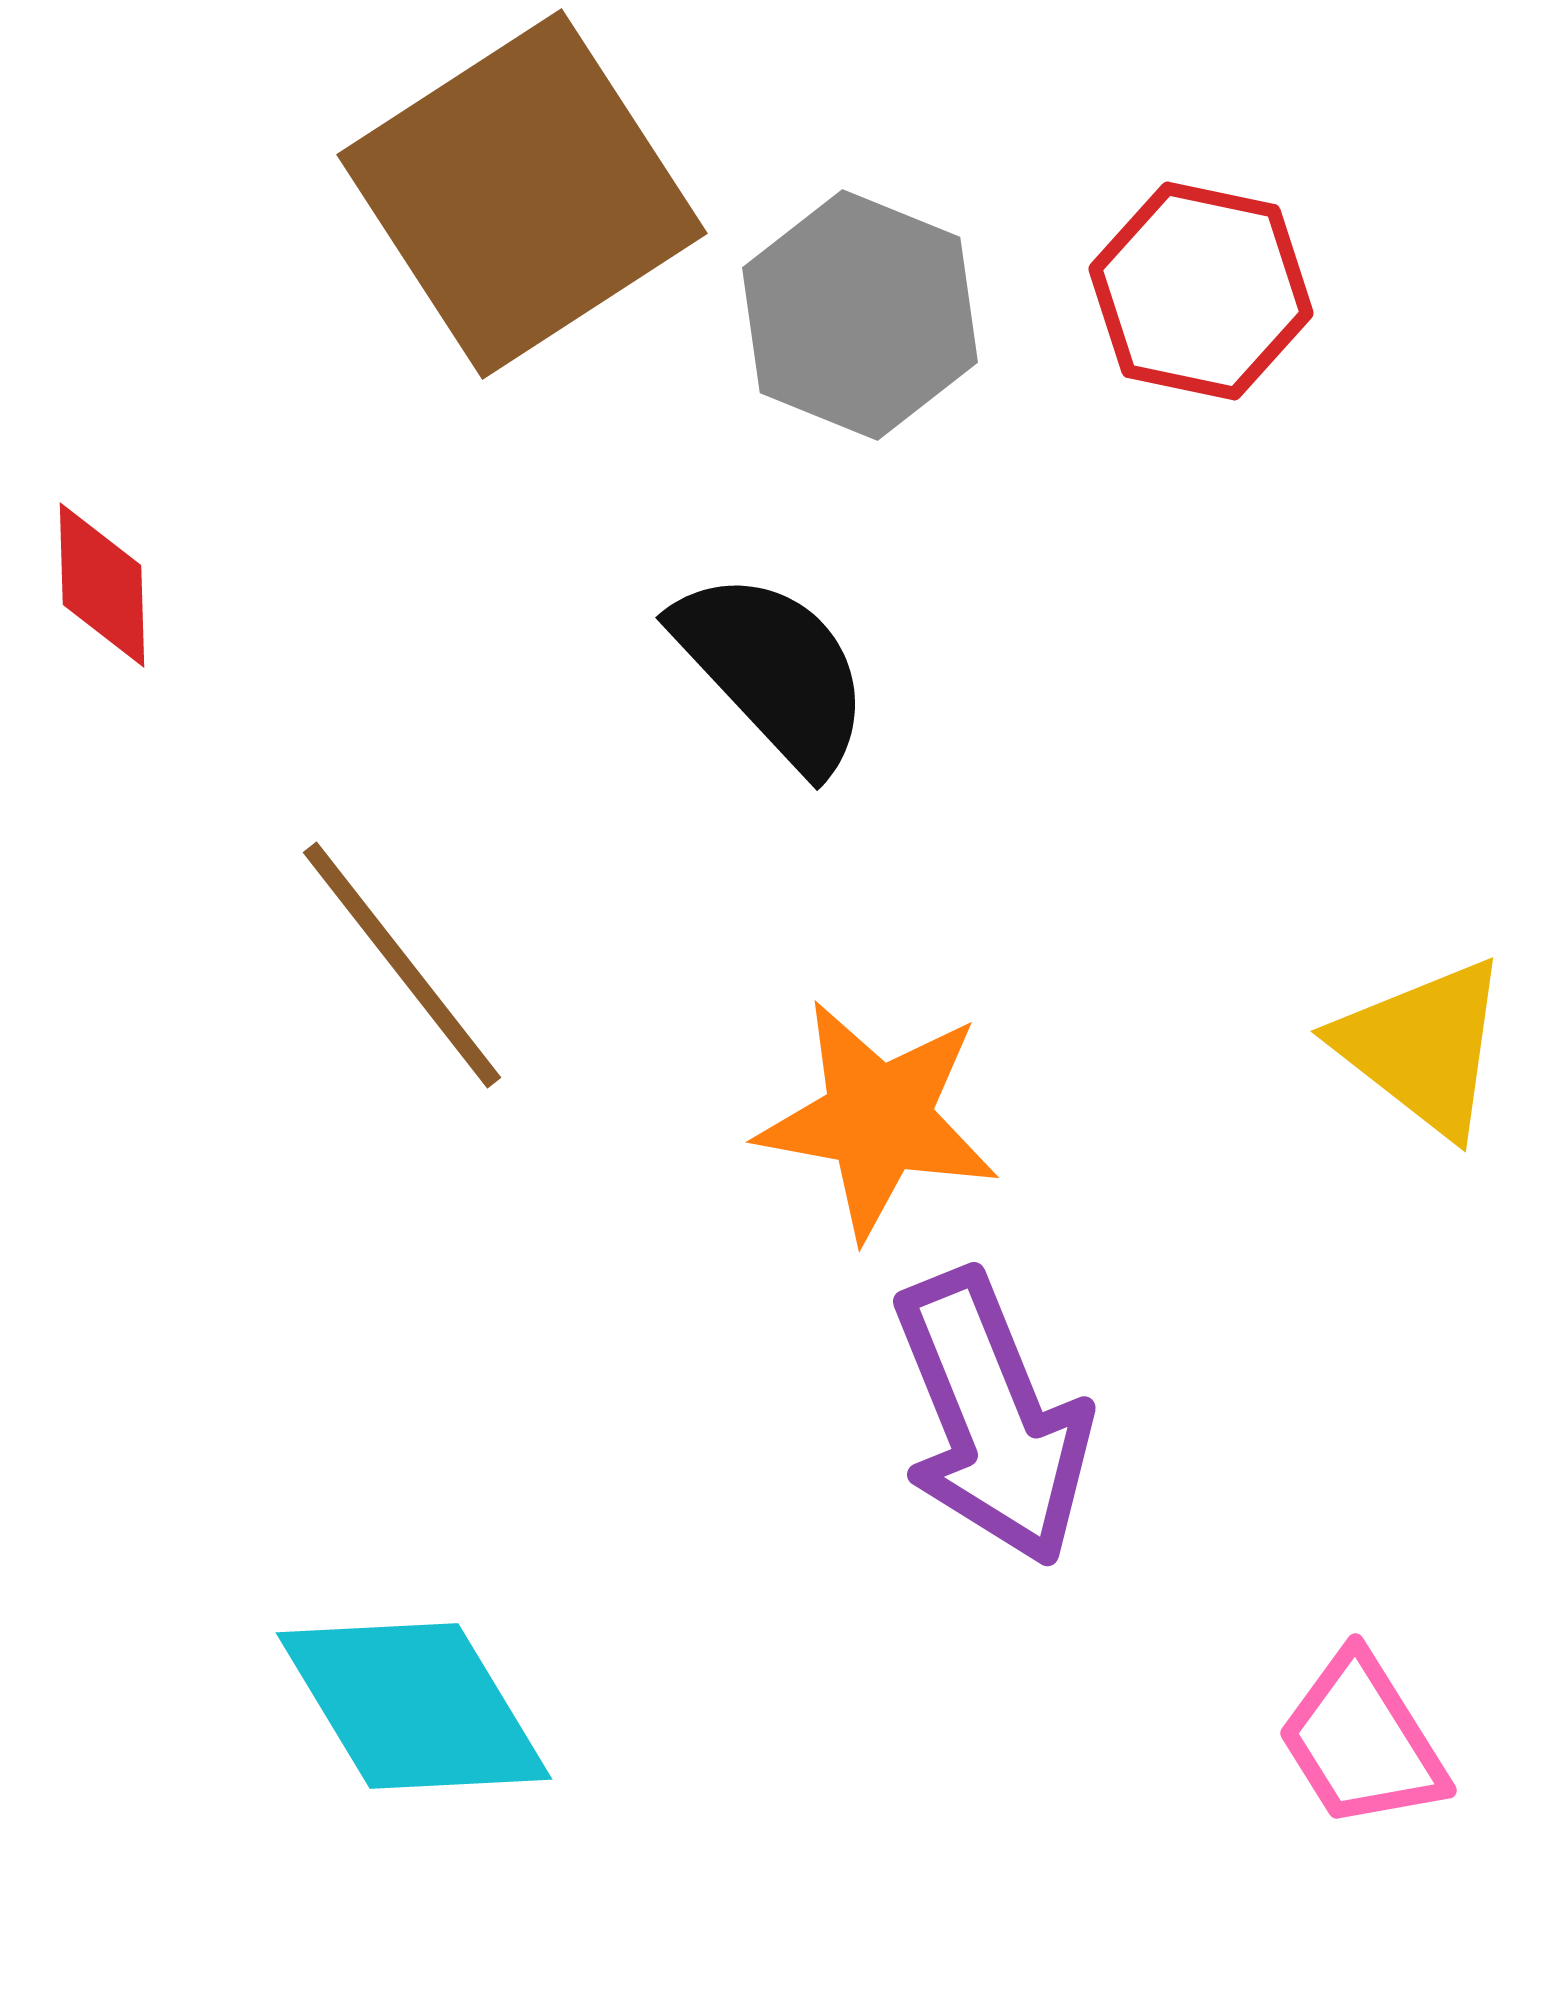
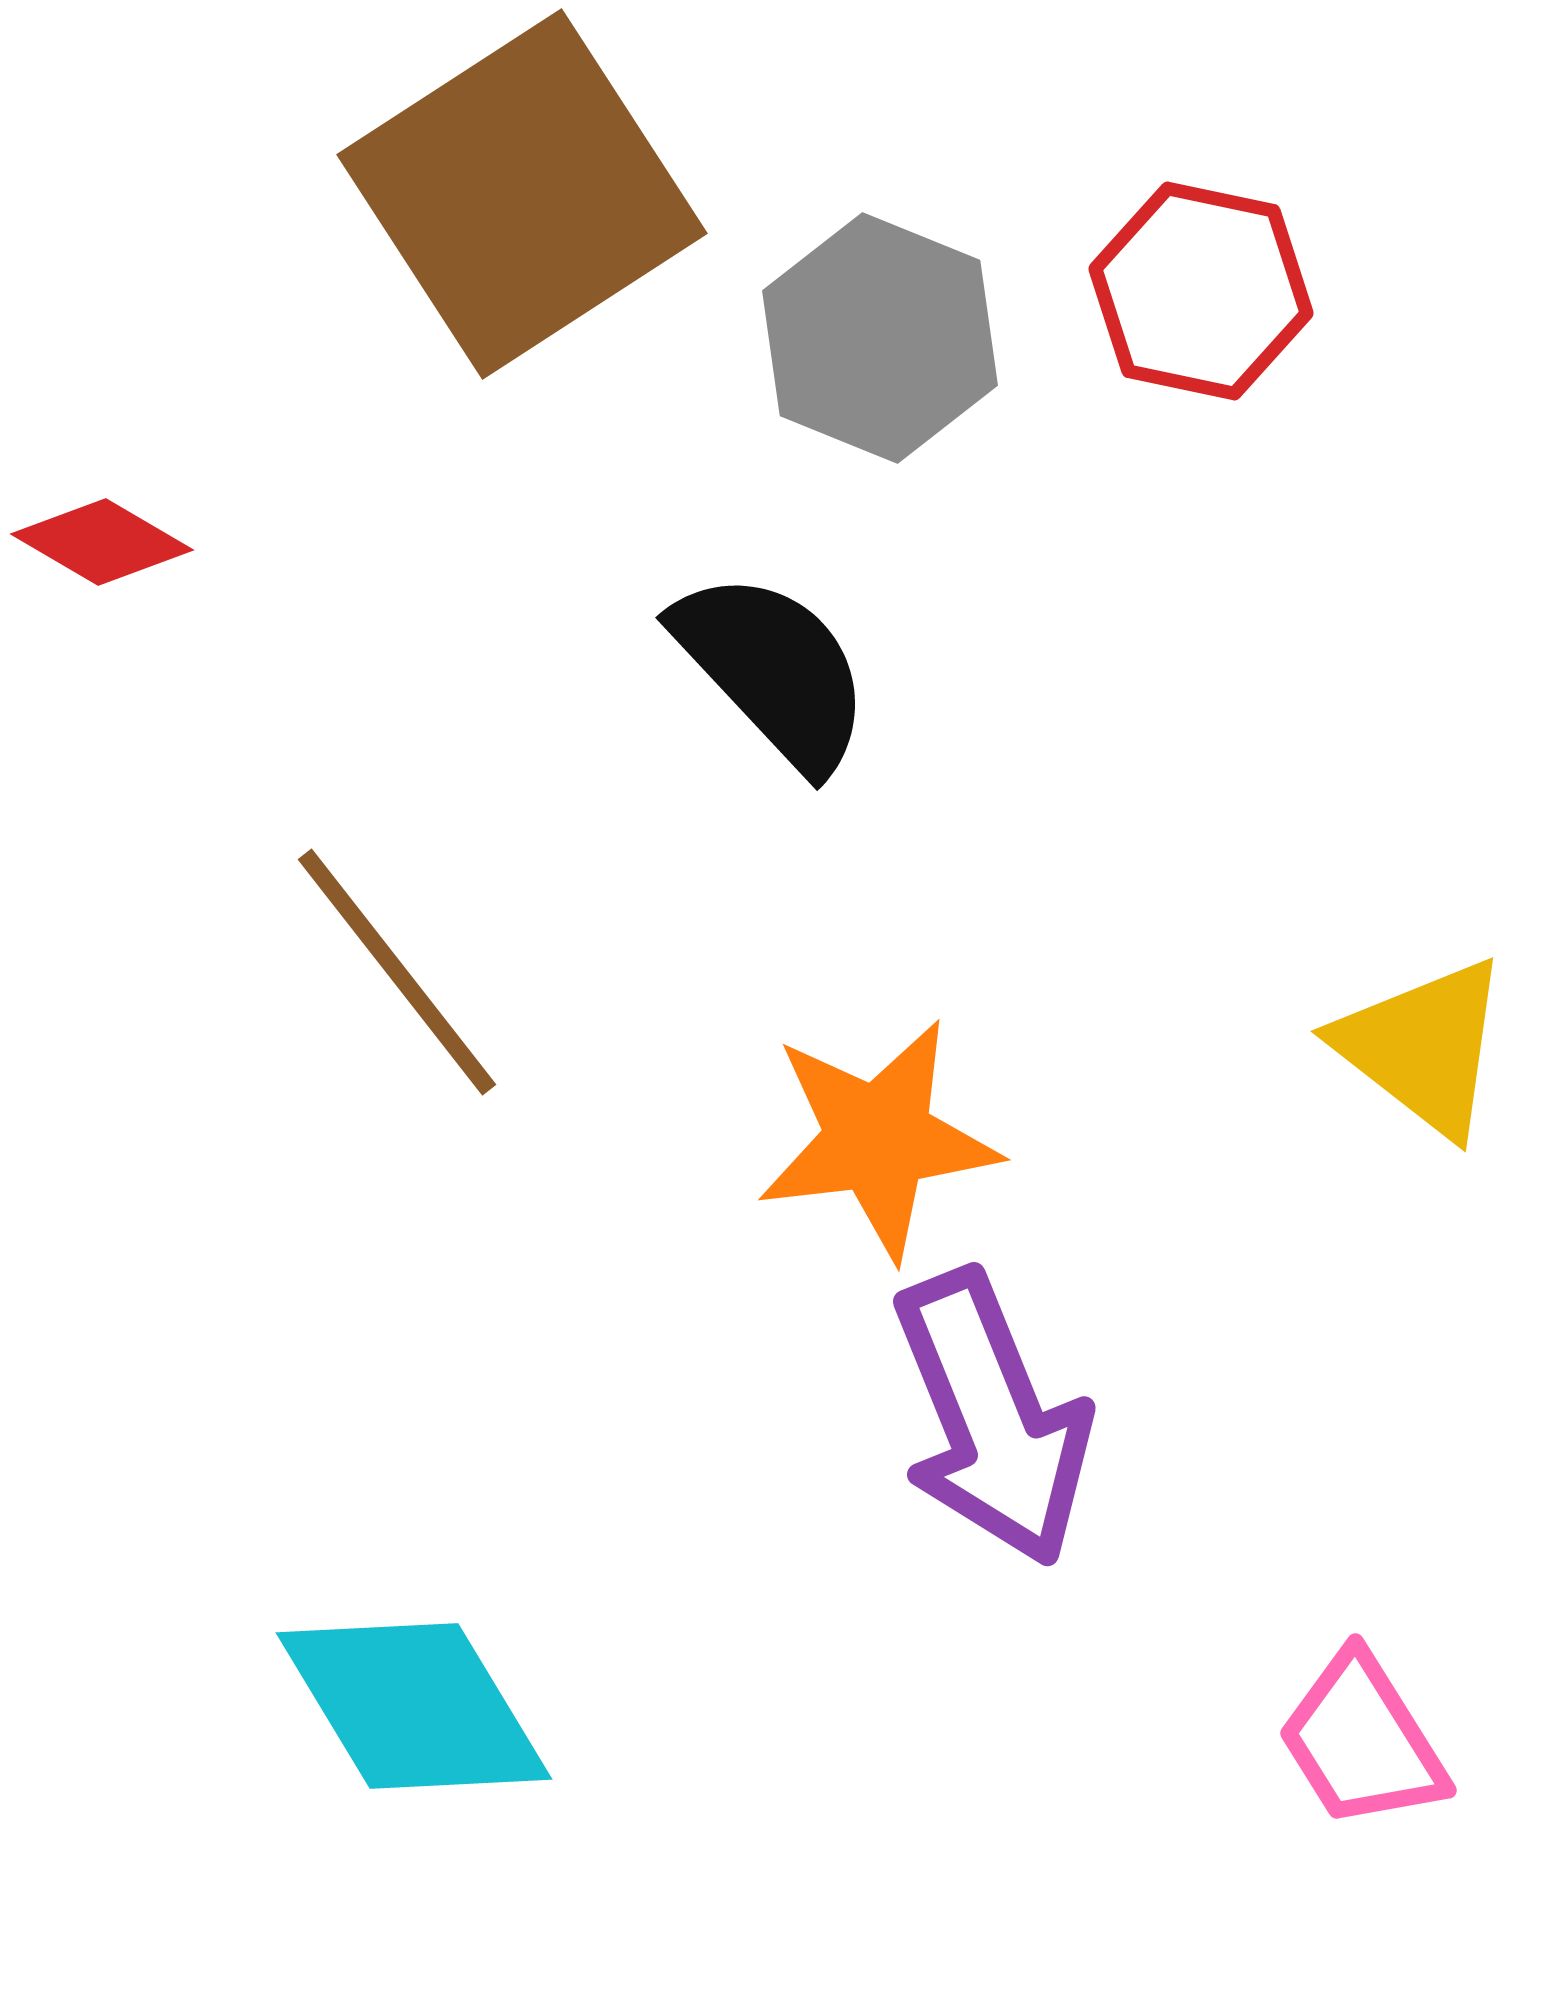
gray hexagon: moved 20 px right, 23 px down
red diamond: moved 43 px up; rotated 58 degrees counterclockwise
brown line: moved 5 px left, 7 px down
orange star: moved 20 px down; rotated 17 degrees counterclockwise
